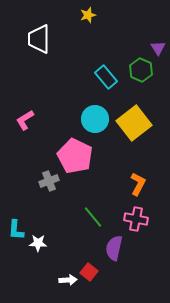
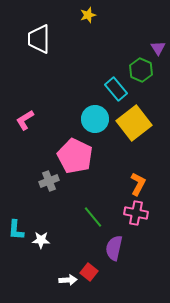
cyan rectangle: moved 10 px right, 12 px down
pink cross: moved 6 px up
white star: moved 3 px right, 3 px up
